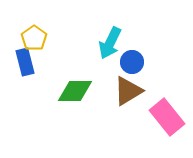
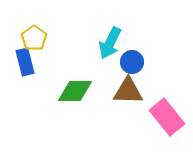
brown triangle: rotated 32 degrees clockwise
